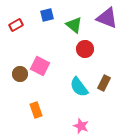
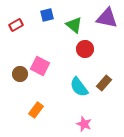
purple triangle: rotated 10 degrees counterclockwise
brown rectangle: rotated 14 degrees clockwise
orange rectangle: rotated 56 degrees clockwise
pink star: moved 3 px right, 2 px up
